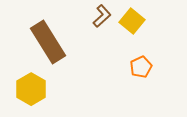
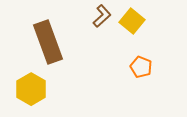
brown rectangle: rotated 12 degrees clockwise
orange pentagon: rotated 25 degrees counterclockwise
